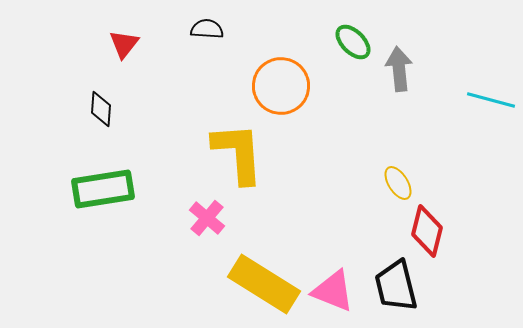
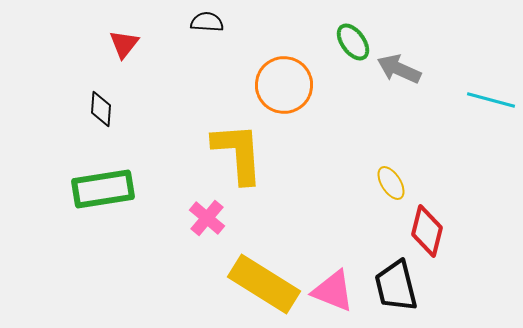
black semicircle: moved 7 px up
green ellipse: rotated 9 degrees clockwise
gray arrow: rotated 60 degrees counterclockwise
orange circle: moved 3 px right, 1 px up
yellow ellipse: moved 7 px left
